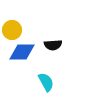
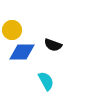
black semicircle: rotated 24 degrees clockwise
cyan semicircle: moved 1 px up
